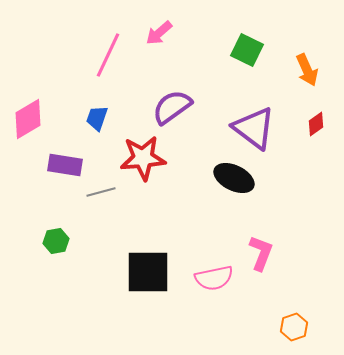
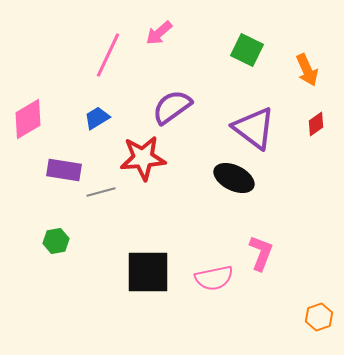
blue trapezoid: rotated 40 degrees clockwise
purple rectangle: moved 1 px left, 5 px down
orange hexagon: moved 25 px right, 10 px up
